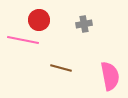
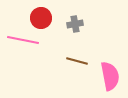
red circle: moved 2 px right, 2 px up
gray cross: moved 9 px left
brown line: moved 16 px right, 7 px up
